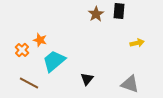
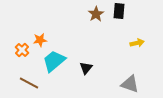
orange star: rotated 24 degrees counterclockwise
black triangle: moved 1 px left, 11 px up
